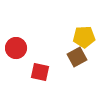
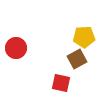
brown square: moved 2 px down
red square: moved 21 px right, 11 px down
